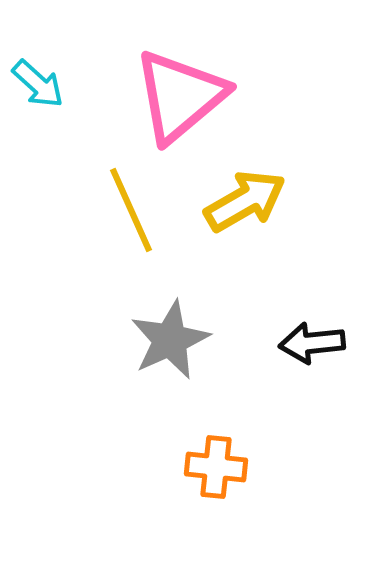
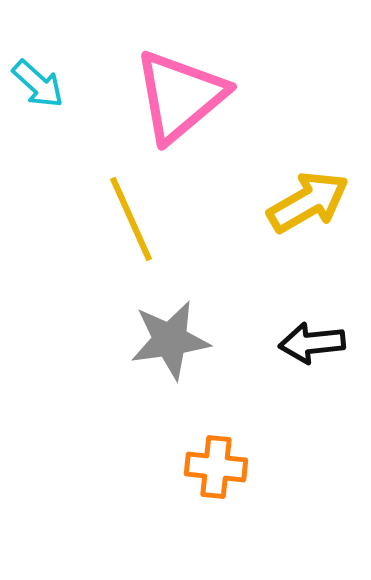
yellow arrow: moved 63 px right, 1 px down
yellow line: moved 9 px down
gray star: rotated 16 degrees clockwise
